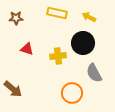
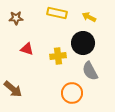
gray semicircle: moved 4 px left, 2 px up
